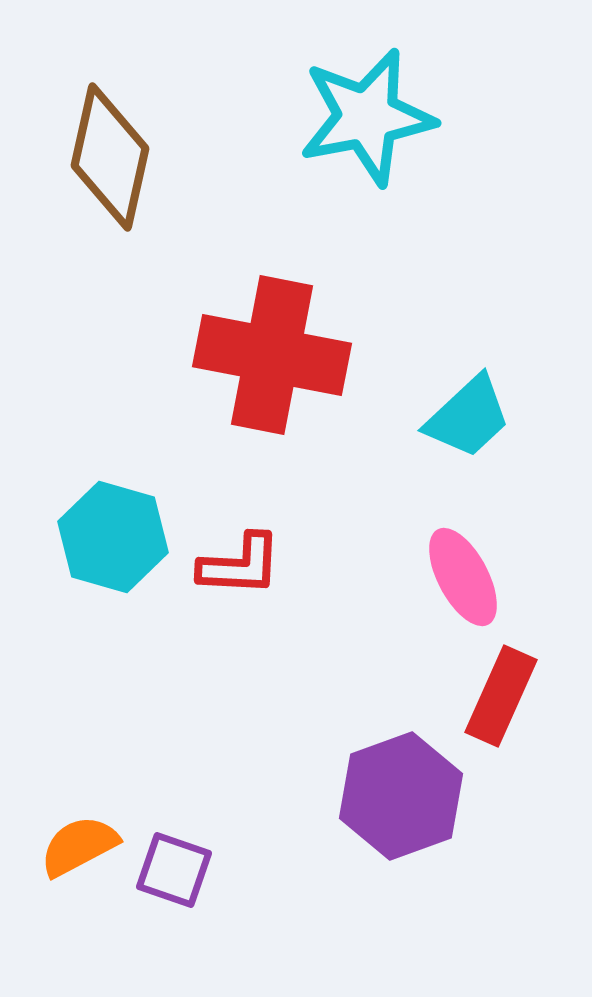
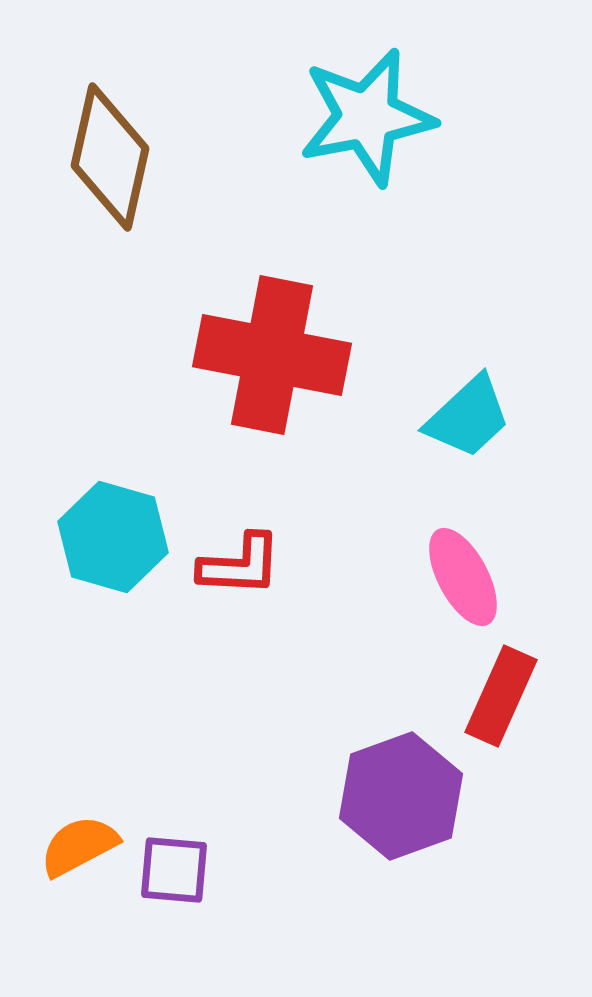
purple square: rotated 14 degrees counterclockwise
